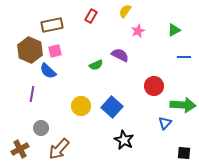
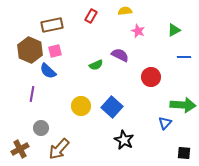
yellow semicircle: rotated 48 degrees clockwise
pink star: rotated 24 degrees counterclockwise
red circle: moved 3 px left, 9 px up
